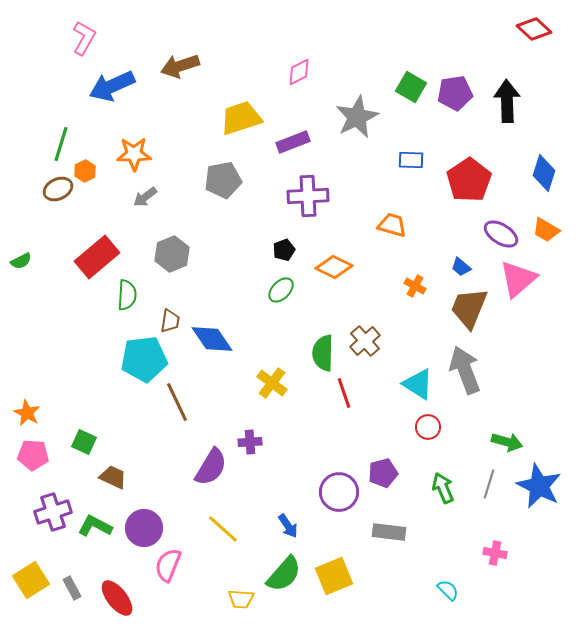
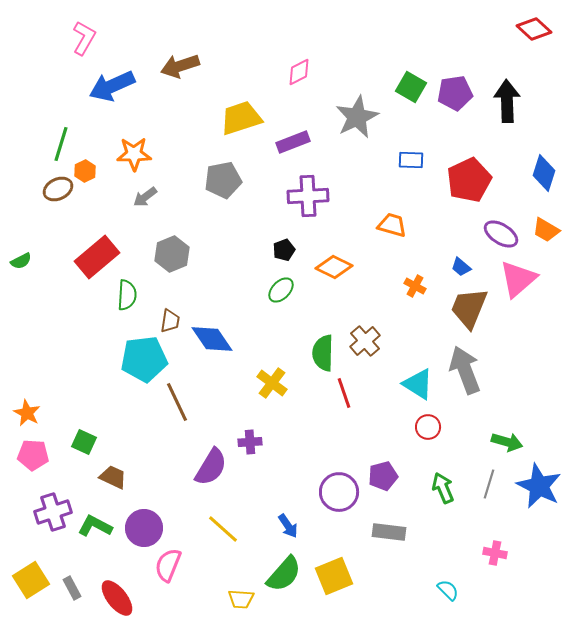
red pentagon at (469, 180): rotated 9 degrees clockwise
purple pentagon at (383, 473): moved 3 px down
